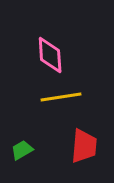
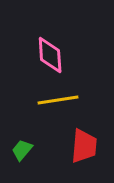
yellow line: moved 3 px left, 3 px down
green trapezoid: rotated 20 degrees counterclockwise
